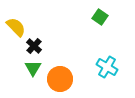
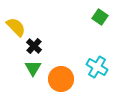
cyan cross: moved 10 px left
orange circle: moved 1 px right
